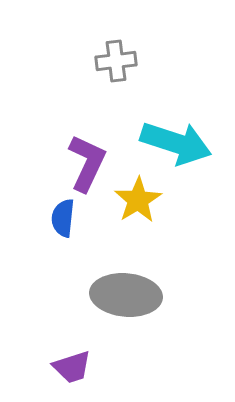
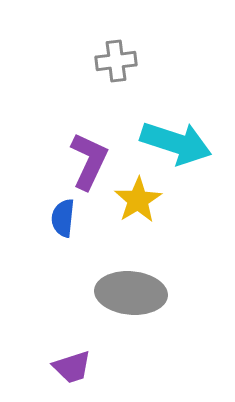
purple L-shape: moved 2 px right, 2 px up
gray ellipse: moved 5 px right, 2 px up
